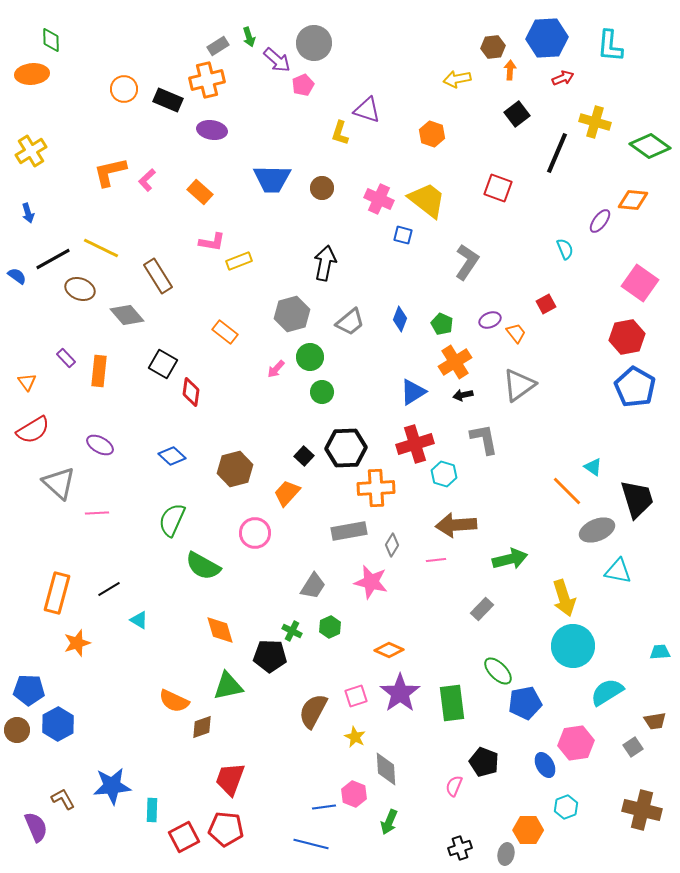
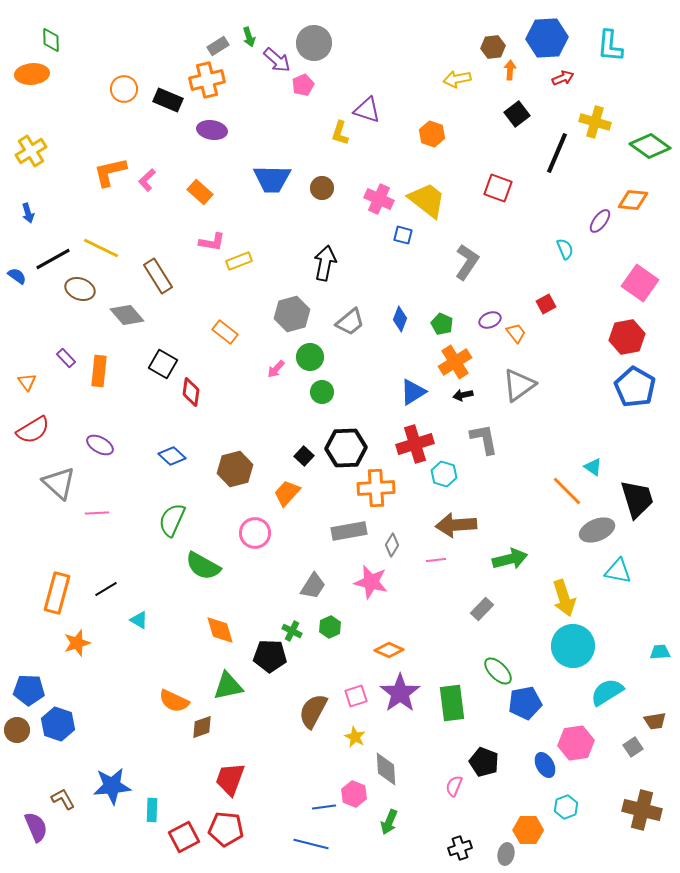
black line at (109, 589): moved 3 px left
blue hexagon at (58, 724): rotated 12 degrees counterclockwise
